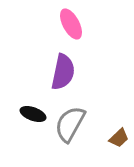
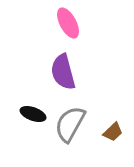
pink ellipse: moved 3 px left, 1 px up
purple semicircle: rotated 153 degrees clockwise
brown trapezoid: moved 6 px left, 6 px up
